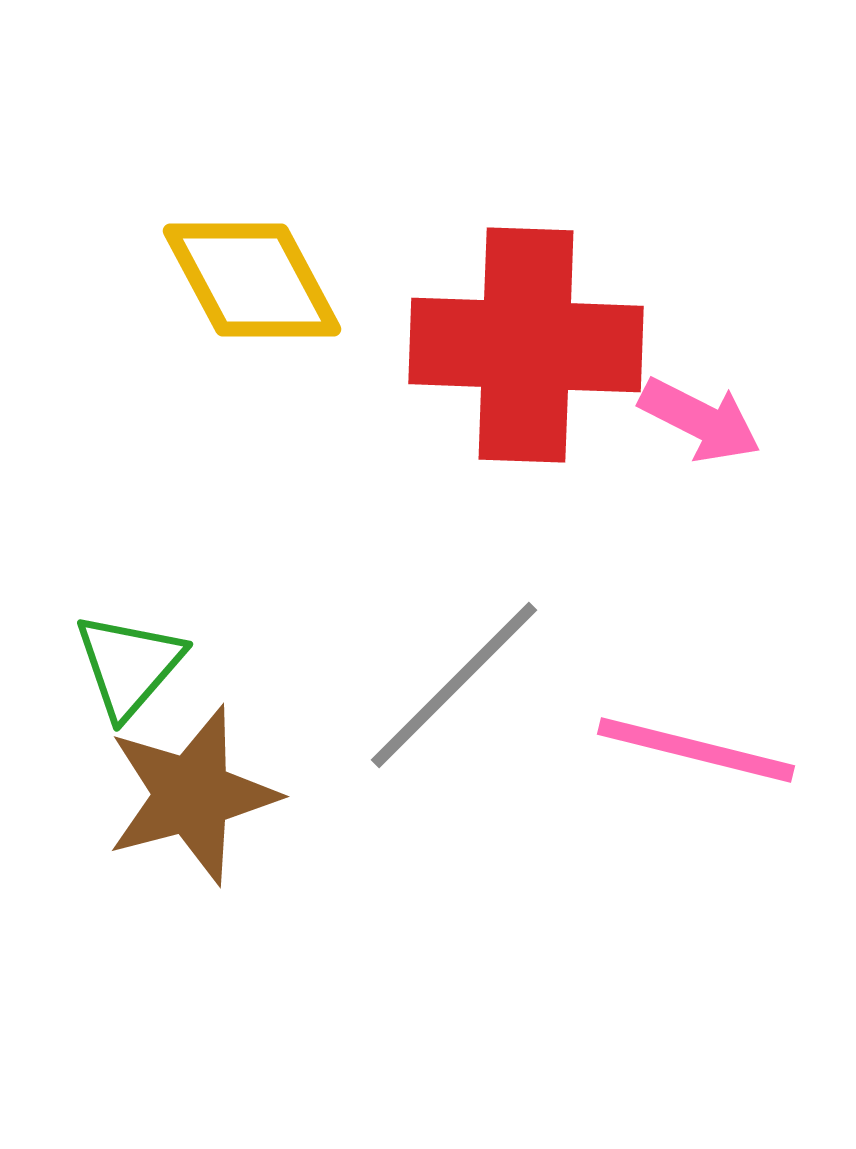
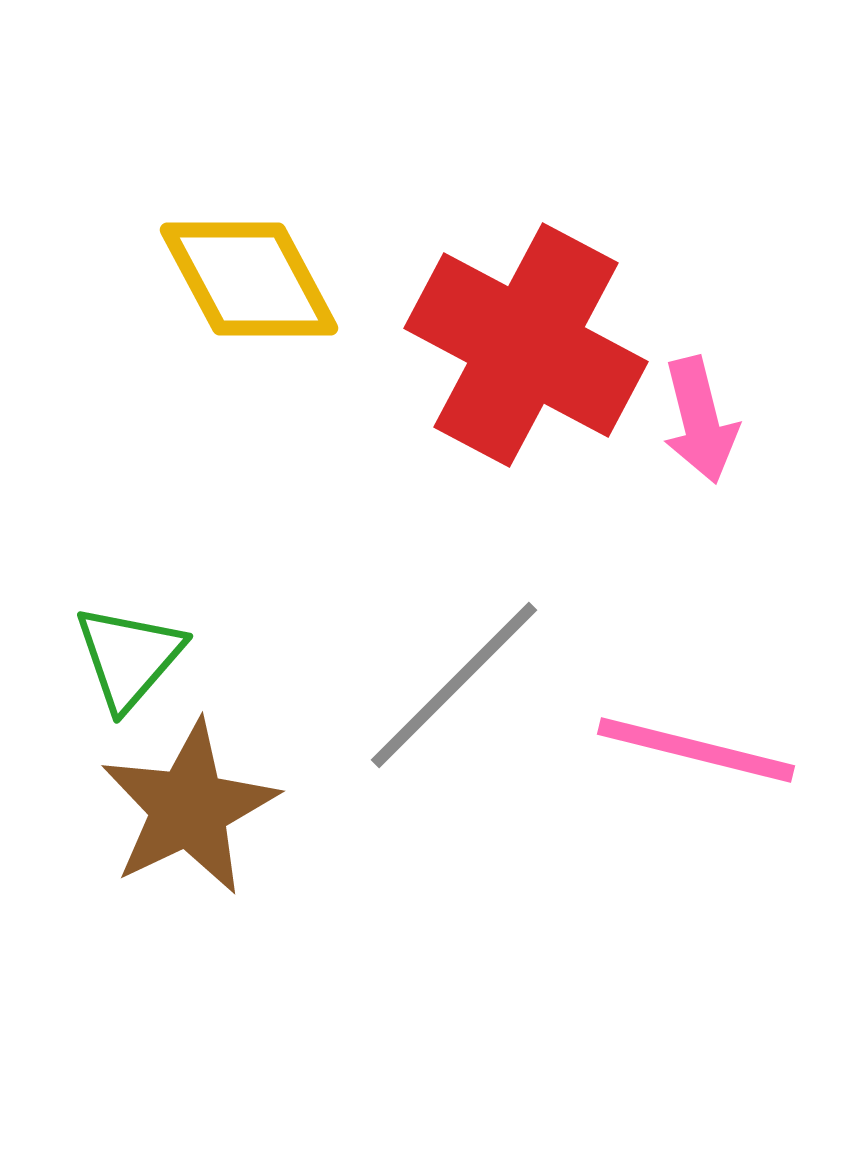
yellow diamond: moved 3 px left, 1 px up
red cross: rotated 26 degrees clockwise
pink arrow: rotated 49 degrees clockwise
green triangle: moved 8 px up
brown star: moved 3 px left, 13 px down; rotated 11 degrees counterclockwise
